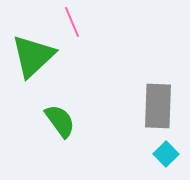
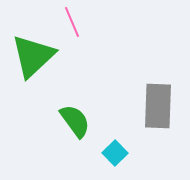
green semicircle: moved 15 px right
cyan square: moved 51 px left, 1 px up
